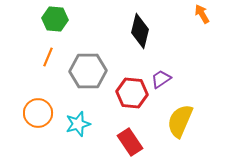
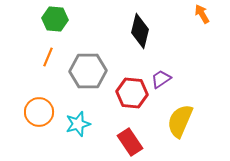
orange circle: moved 1 px right, 1 px up
